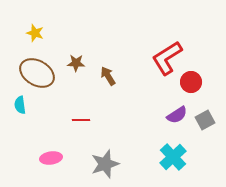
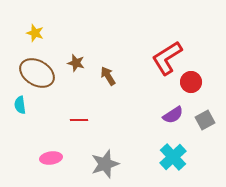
brown star: rotated 12 degrees clockwise
purple semicircle: moved 4 px left
red line: moved 2 px left
